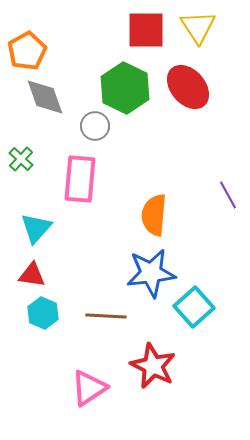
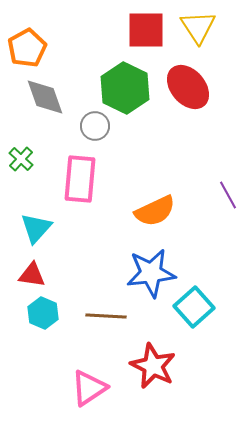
orange pentagon: moved 3 px up
orange semicircle: moved 1 px right, 4 px up; rotated 120 degrees counterclockwise
